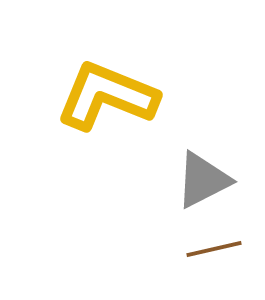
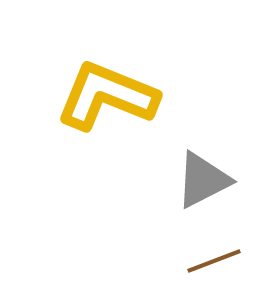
brown line: moved 12 px down; rotated 8 degrees counterclockwise
